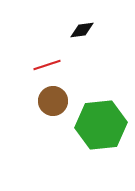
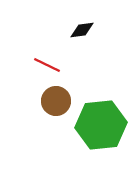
red line: rotated 44 degrees clockwise
brown circle: moved 3 px right
